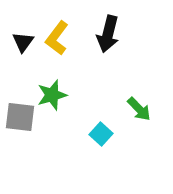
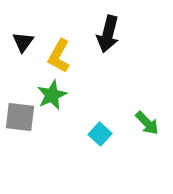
yellow L-shape: moved 2 px right, 18 px down; rotated 8 degrees counterclockwise
green star: rotated 8 degrees counterclockwise
green arrow: moved 8 px right, 14 px down
cyan square: moved 1 px left
